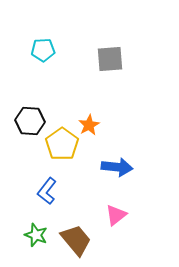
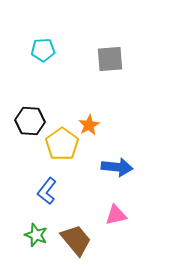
pink triangle: rotated 25 degrees clockwise
